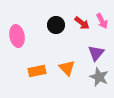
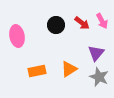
orange triangle: moved 2 px right, 1 px down; rotated 42 degrees clockwise
